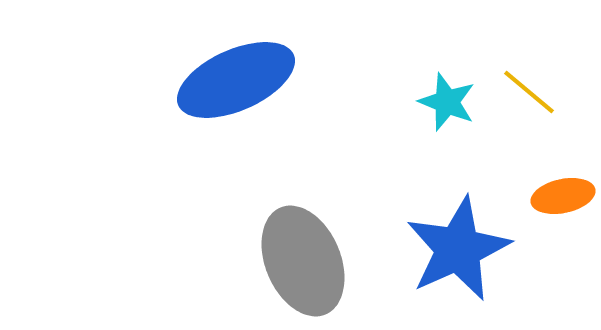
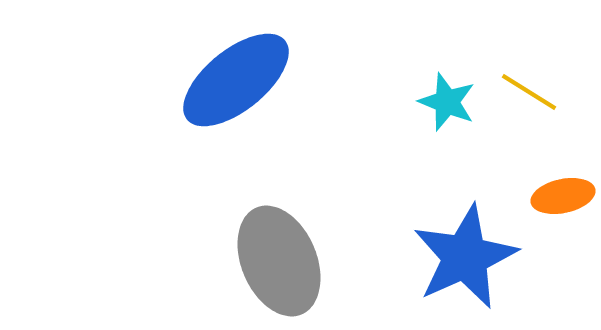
blue ellipse: rotated 15 degrees counterclockwise
yellow line: rotated 8 degrees counterclockwise
blue star: moved 7 px right, 8 px down
gray ellipse: moved 24 px left
